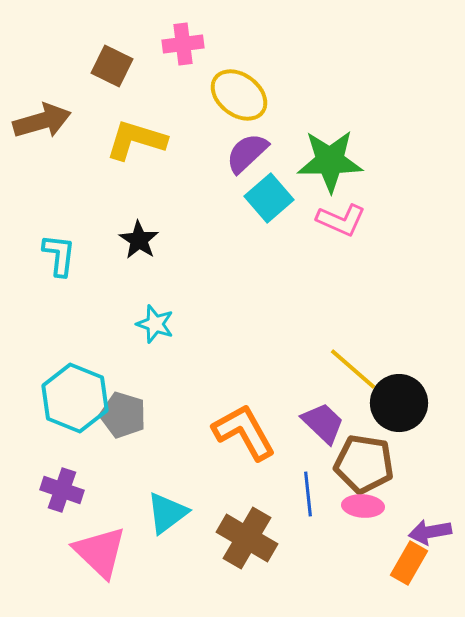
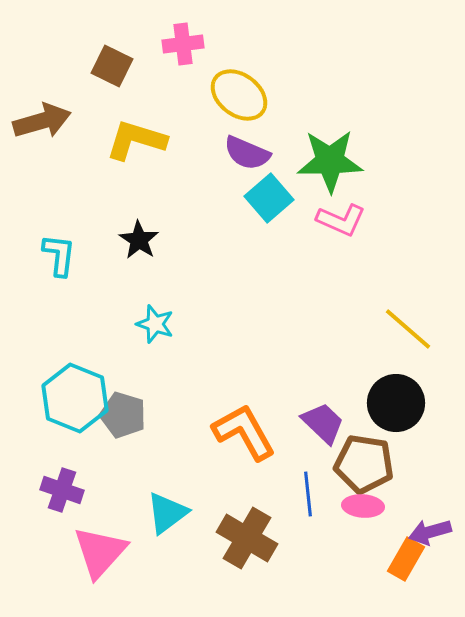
purple semicircle: rotated 114 degrees counterclockwise
yellow line: moved 55 px right, 40 px up
black circle: moved 3 px left
purple arrow: rotated 6 degrees counterclockwise
pink triangle: rotated 28 degrees clockwise
orange rectangle: moved 3 px left, 4 px up
